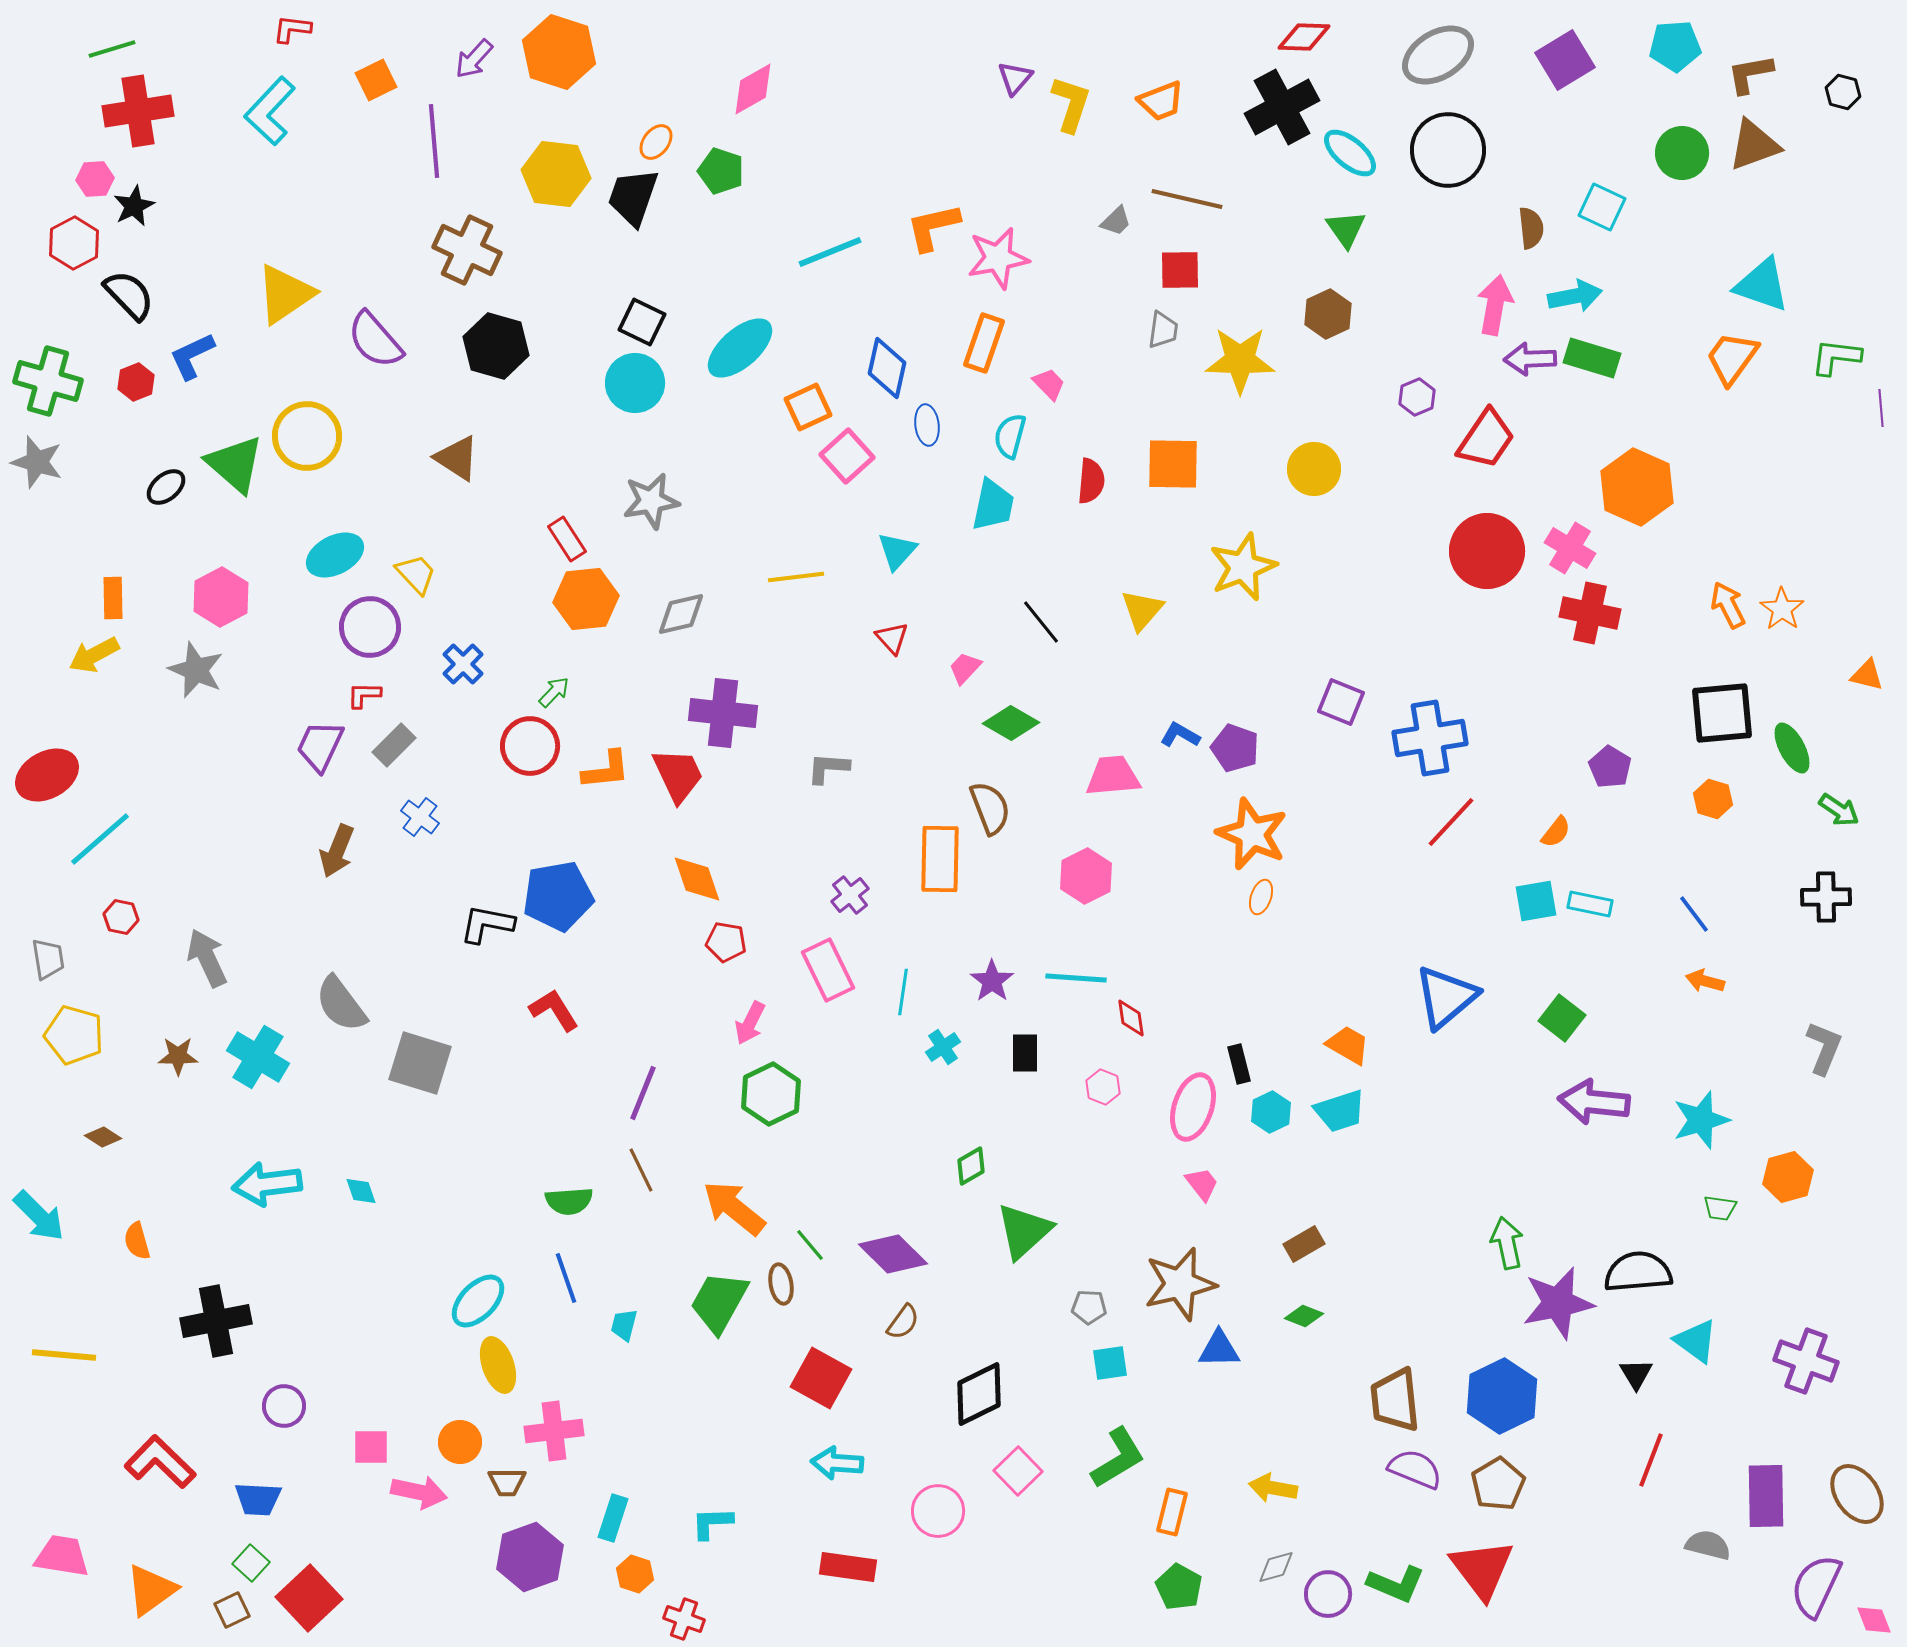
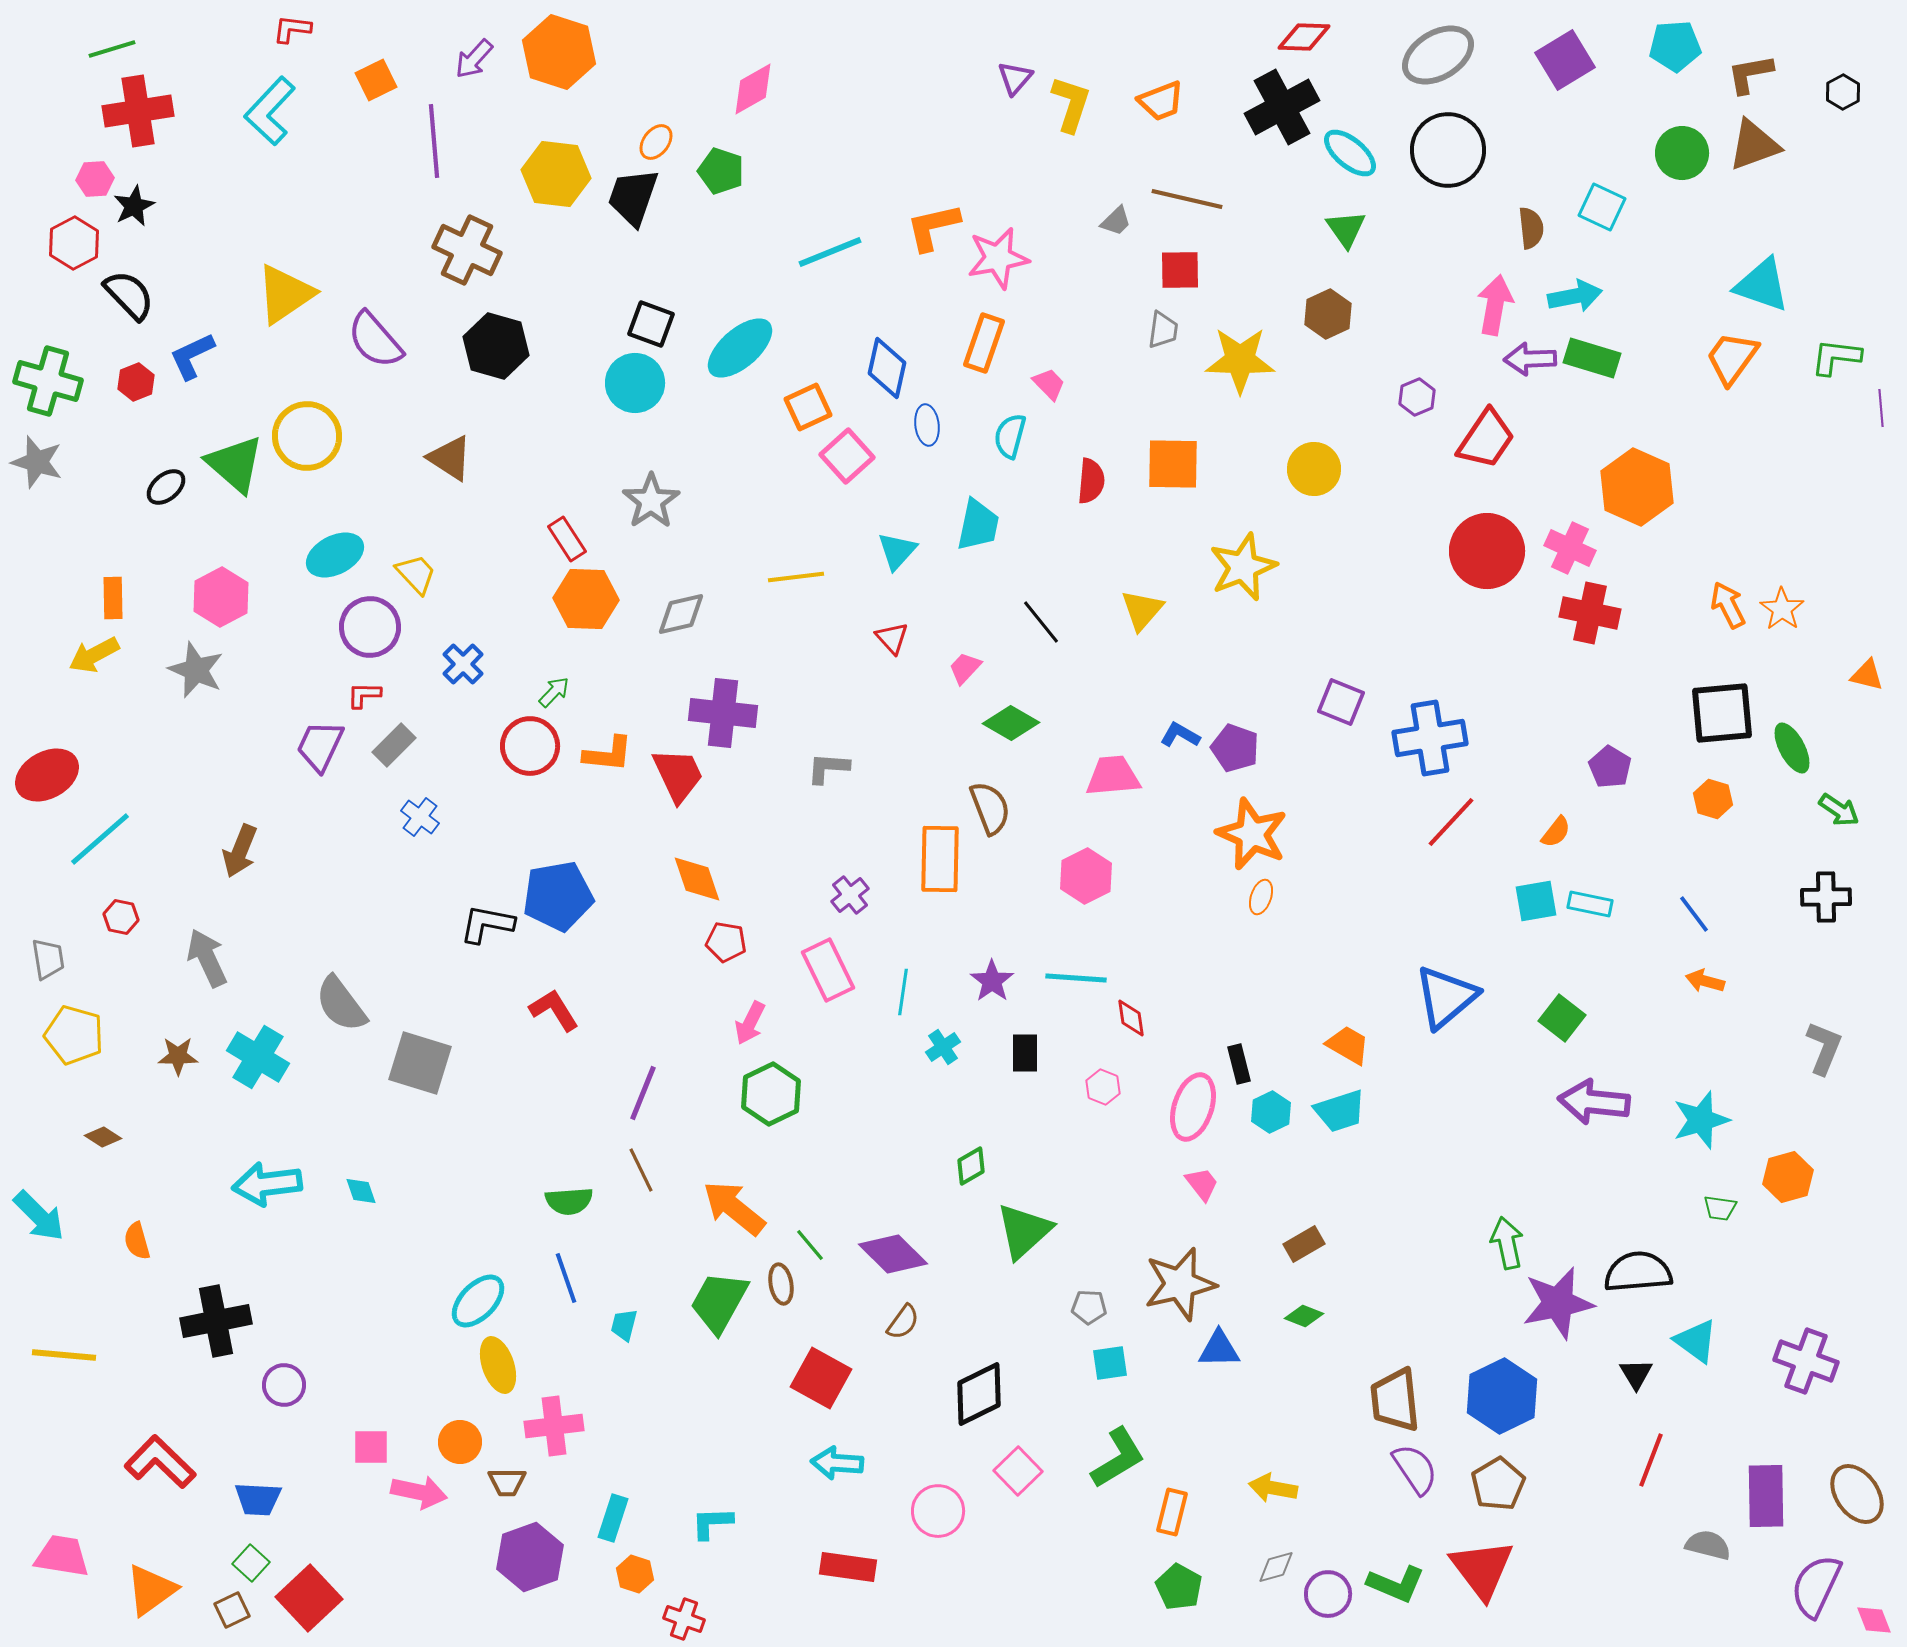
black hexagon at (1843, 92): rotated 16 degrees clockwise
black square at (642, 322): moved 9 px right, 2 px down; rotated 6 degrees counterclockwise
brown triangle at (457, 458): moved 7 px left
gray star at (651, 501): rotated 24 degrees counterclockwise
cyan trapezoid at (993, 505): moved 15 px left, 20 px down
pink cross at (1570, 548): rotated 6 degrees counterclockwise
orange hexagon at (586, 599): rotated 8 degrees clockwise
orange L-shape at (606, 770): moved 2 px right, 16 px up; rotated 12 degrees clockwise
brown arrow at (337, 851): moved 97 px left
purple circle at (284, 1406): moved 21 px up
pink cross at (554, 1431): moved 5 px up
purple semicircle at (1415, 1469): rotated 34 degrees clockwise
